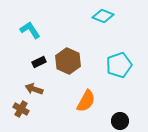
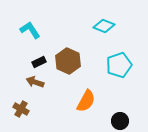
cyan diamond: moved 1 px right, 10 px down
brown arrow: moved 1 px right, 7 px up
